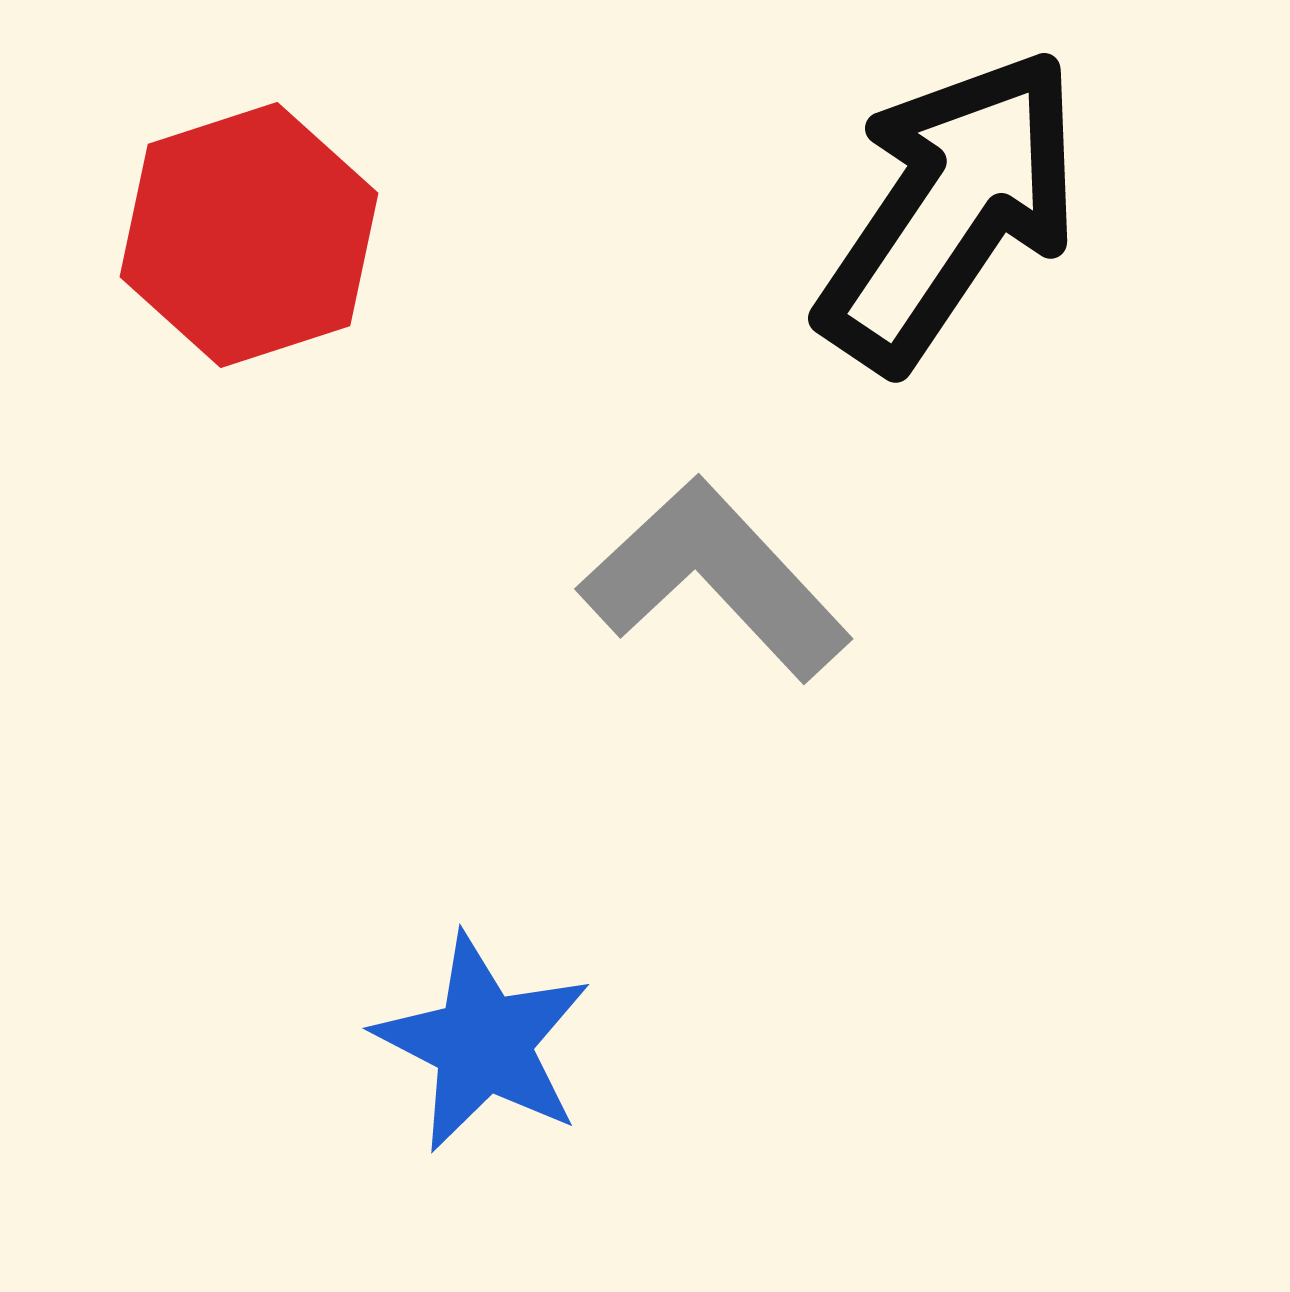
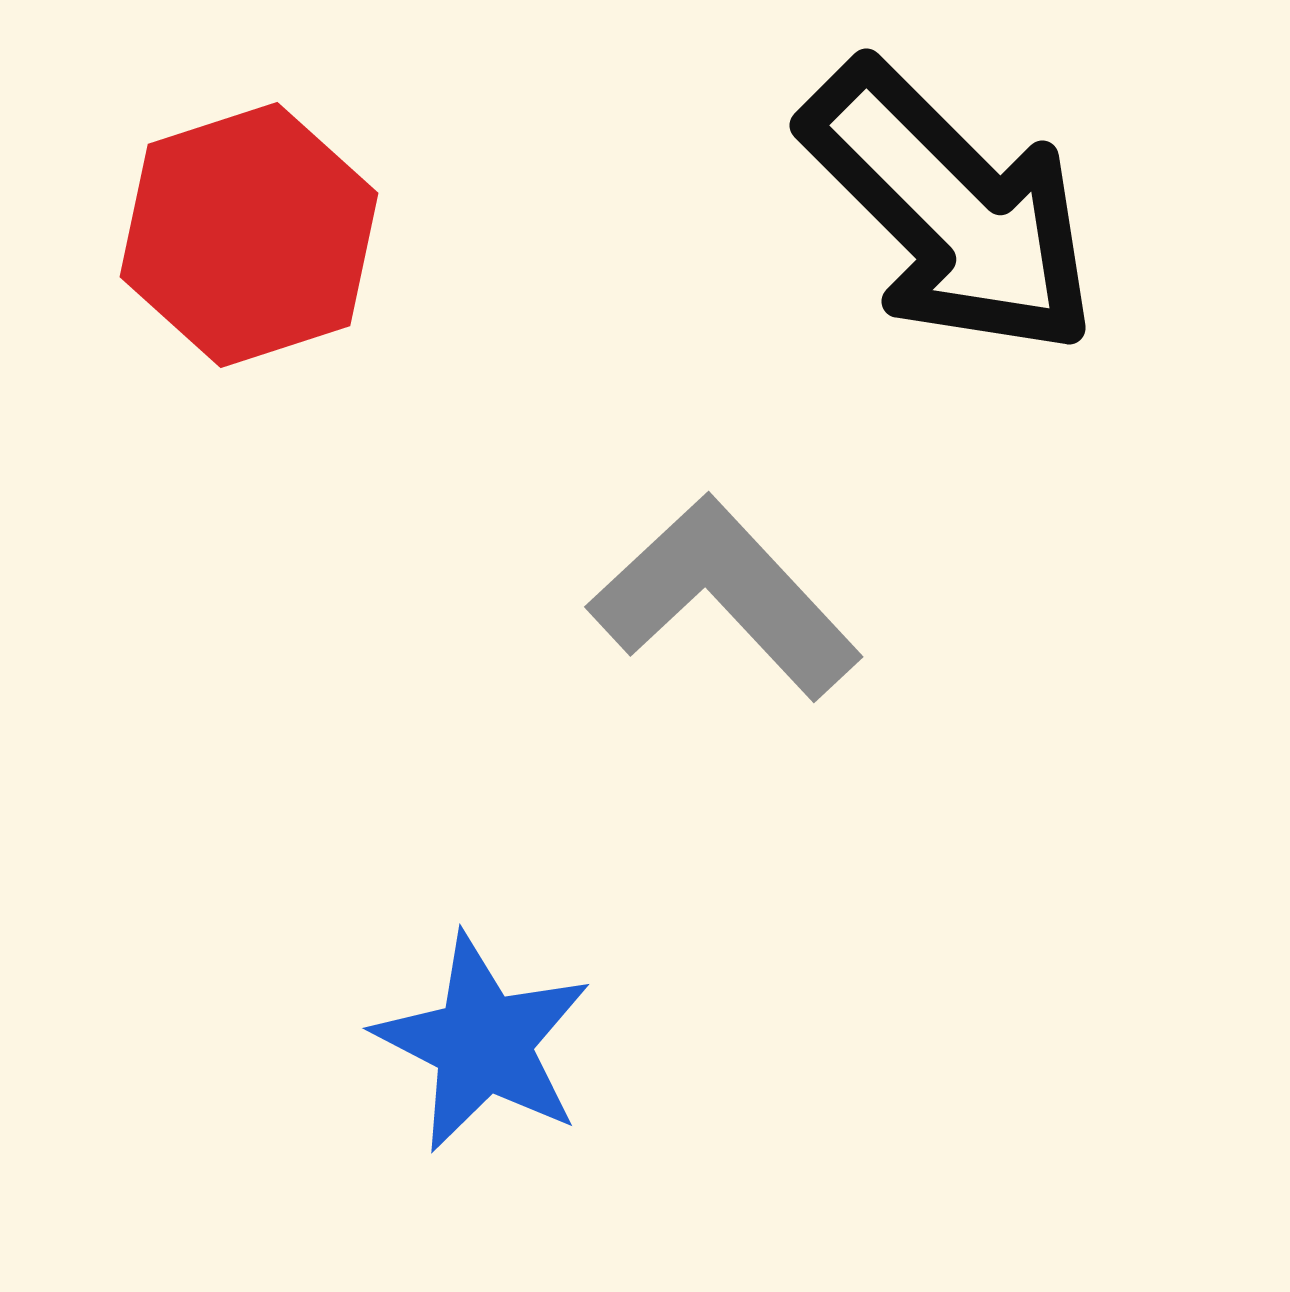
black arrow: rotated 101 degrees clockwise
gray L-shape: moved 10 px right, 18 px down
